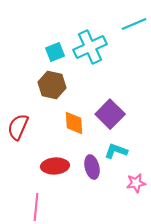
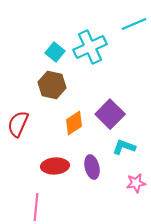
cyan square: rotated 30 degrees counterclockwise
orange diamond: rotated 60 degrees clockwise
red semicircle: moved 3 px up
cyan L-shape: moved 8 px right, 4 px up
